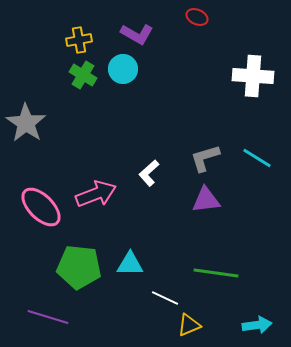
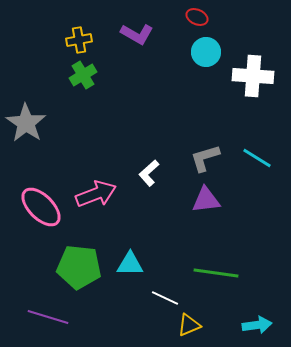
cyan circle: moved 83 px right, 17 px up
green cross: rotated 28 degrees clockwise
